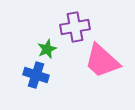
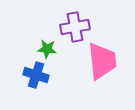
green star: rotated 30 degrees clockwise
pink trapezoid: rotated 138 degrees counterclockwise
